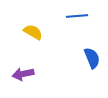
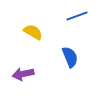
blue line: rotated 15 degrees counterclockwise
blue semicircle: moved 22 px left, 1 px up
